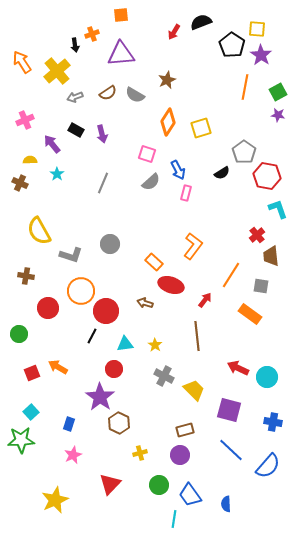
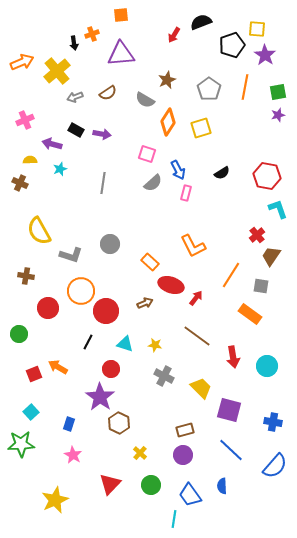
red arrow at (174, 32): moved 3 px down
black arrow at (75, 45): moved 1 px left, 2 px up
black pentagon at (232, 45): rotated 20 degrees clockwise
purple star at (261, 55): moved 4 px right
orange arrow at (22, 62): rotated 100 degrees clockwise
green square at (278, 92): rotated 18 degrees clockwise
gray semicircle at (135, 95): moved 10 px right, 5 px down
purple star at (278, 115): rotated 24 degrees counterclockwise
purple arrow at (102, 134): rotated 66 degrees counterclockwise
purple arrow at (52, 144): rotated 36 degrees counterclockwise
gray pentagon at (244, 152): moved 35 px left, 63 px up
cyan star at (57, 174): moved 3 px right, 5 px up; rotated 16 degrees clockwise
gray semicircle at (151, 182): moved 2 px right, 1 px down
gray line at (103, 183): rotated 15 degrees counterclockwise
orange L-shape at (193, 246): rotated 116 degrees clockwise
brown trapezoid at (271, 256): rotated 40 degrees clockwise
orange rectangle at (154, 262): moved 4 px left
red arrow at (205, 300): moved 9 px left, 2 px up
brown arrow at (145, 303): rotated 140 degrees clockwise
black line at (92, 336): moved 4 px left, 6 px down
brown line at (197, 336): rotated 48 degrees counterclockwise
cyan triangle at (125, 344): rotated 24 degrees clockwise
yellow star at (155, 345): rotated 24 degrees counterclockwise
red arrow at (238, 368): moved 5 px left, 11 px up; rotated 125 degrees counterclockwise
red circle at (114, 369): moved 3 px left
red square at (32, 373): moved 2 px right, 1 px down
cyan circle at (267, 377): moved 11 px up
yellow trapezoid at (194, 390): moved 7 px right, 2 px up
green star at (21, 440): moved 4 px down
yellow cross at (140, 453): rotated 32 degrees counterclockwise
pink star at (73, 455): rotated 18 degrees counterclockwise
purple circle at (180, 455): moved 3 px right
blue semicircle at (268, 466): moved 7 px right
green circle at (159, 485): moved 8 px left
blue semicircle at (226, 504): moved 4 px left, 18 px up
